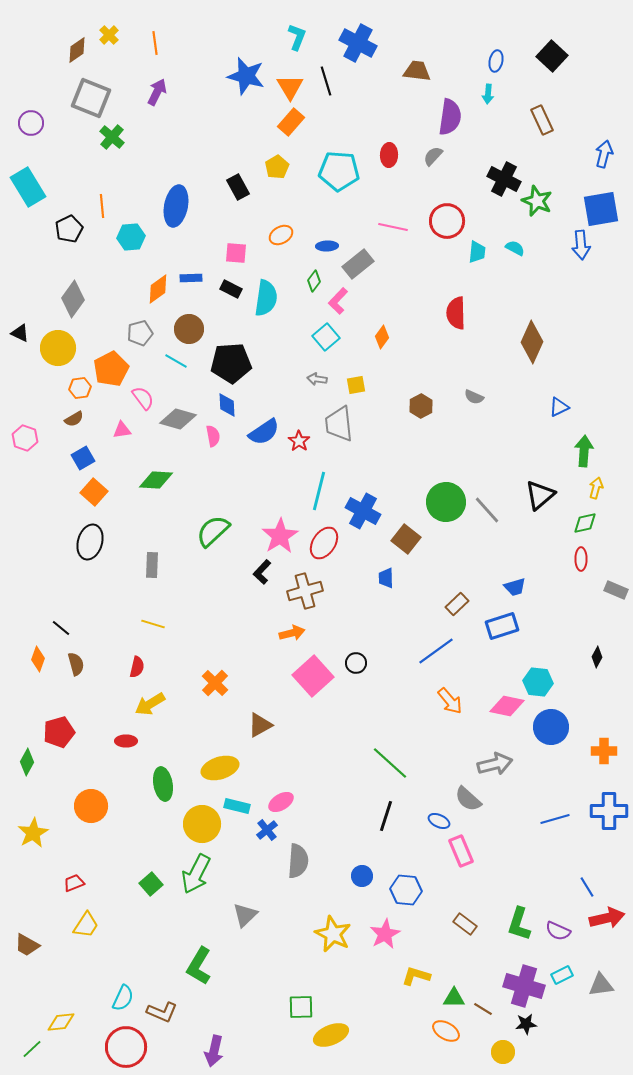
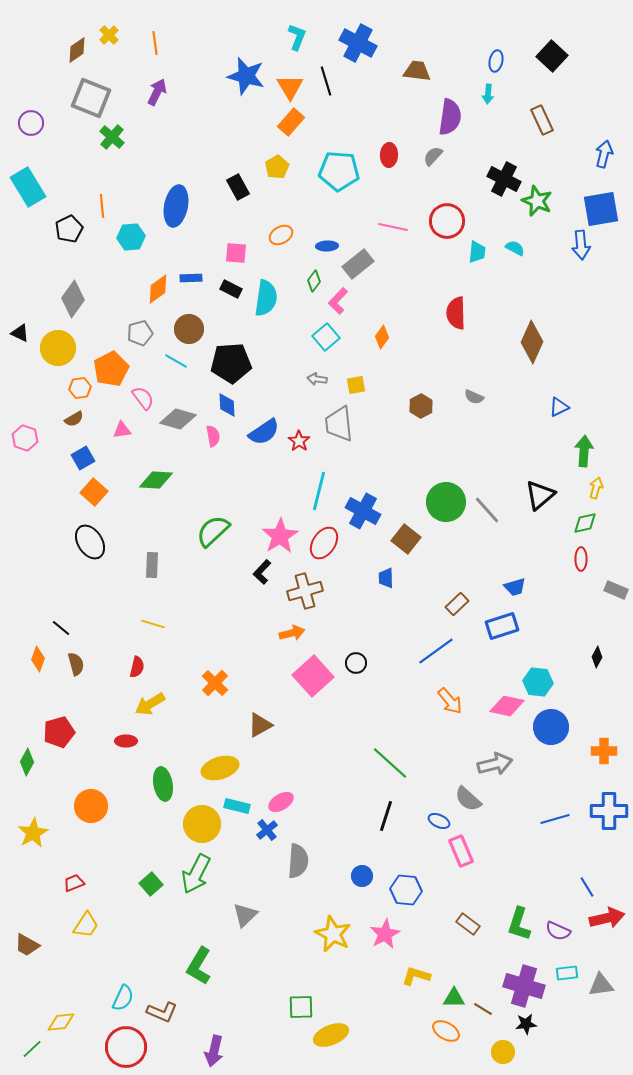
black ellipse at (90, 542): rotated 48 degrees counterclockwise
brown rectangle at (465, 924): moved 3 px right
cyan rectangle at (562, 975): moved 5 px right, 2 px up; rotated 20 degrees clockwise
